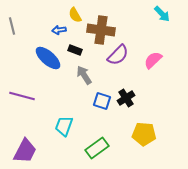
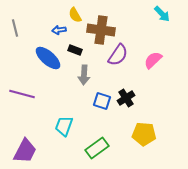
gray line: moved 3 px right, 2 px down
purple semicircle: rotated 10 degrees counterclockwise
gray arrow: rotated 144 degrees counterclockwise
purple line: moved 2 px up
